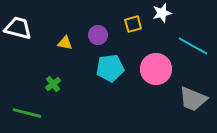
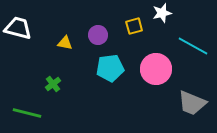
yellow square: moved 1 px right, 2 px down
gray trapezoid: moved 1 px left, 4 px down
